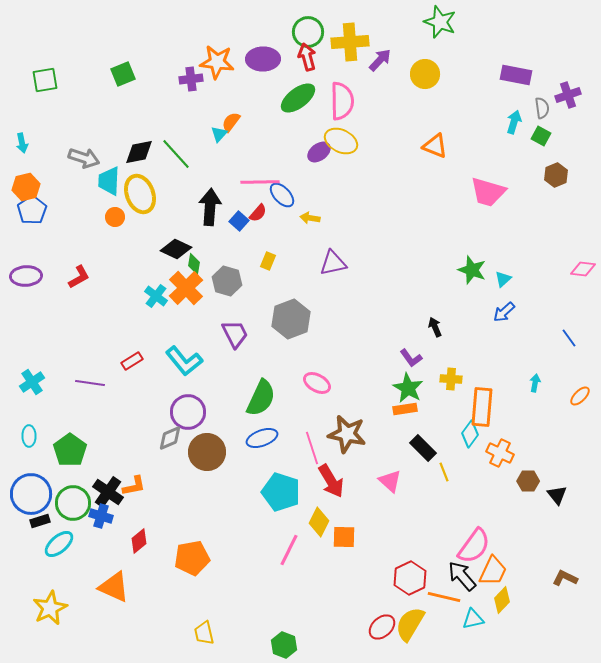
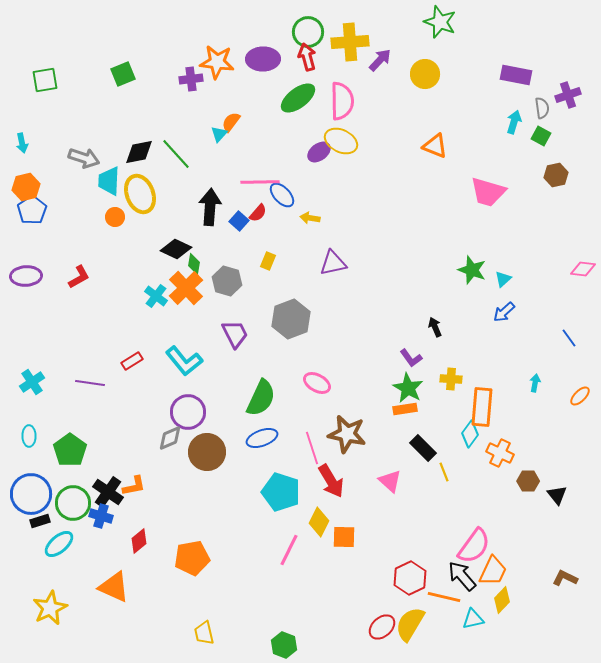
brown hexagon at (556, 175): rotated 10 degrees clockwise
